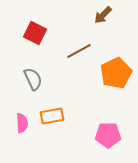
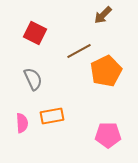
orange pentagon: moved 10 px left, 2 px up
